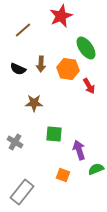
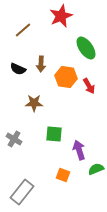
orange hexagon: moved 2 px left, 8 px down
gray cross: moved 1 px left, 3 px up
